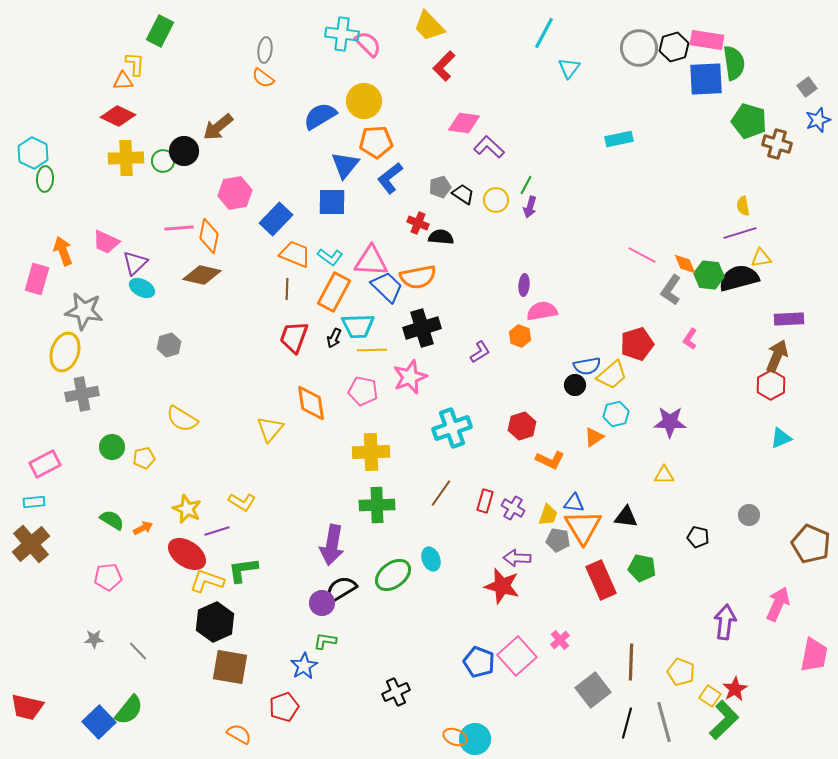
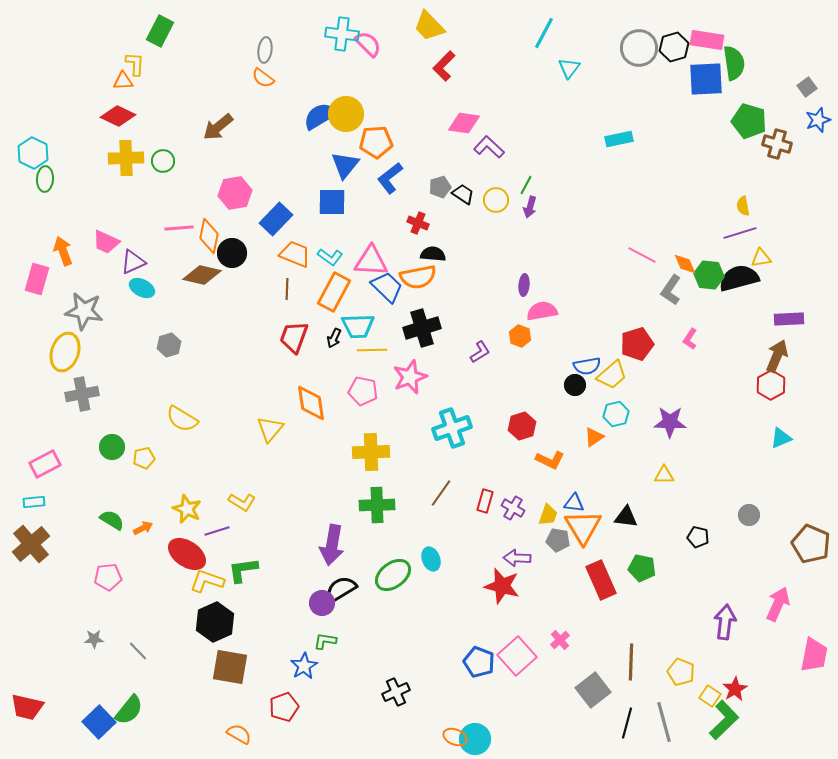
yellow circle at (364, 101): moved 18 px left, 13 px down
black circle at (184, 151): moved 48 px right, 102 px down
black semicircle at (441, 237): moved 8 px left, 17 px down
purple triangle at (135, 263): moved 2 px left, 1 px up; rotated 20 degrees clockwise
